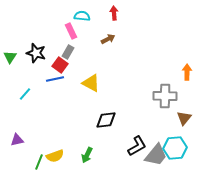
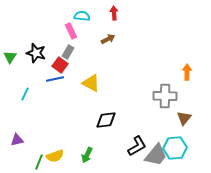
cyan line: rotated 16 degrees counterclockwise
